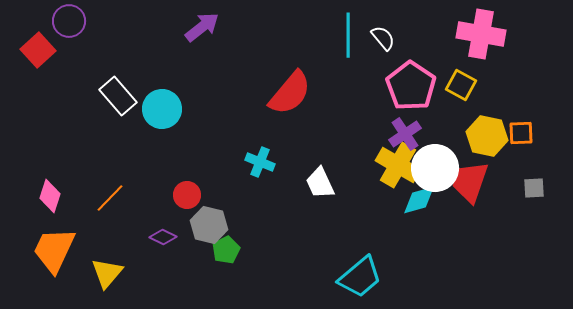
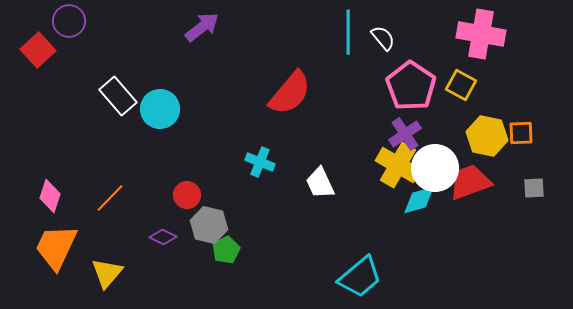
cyan line: moved 3 px up
cyan circle: moved 2 px left
red trapezoid: rotated 51 degrees clockwise
orange trapezoid: moved 2 px right, 3 px up
